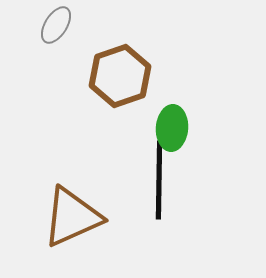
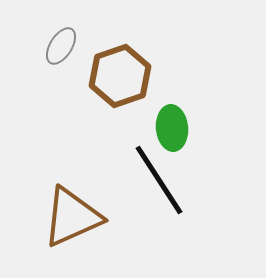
gray ellipse: moved 5 px right, 21 px down
green ellipse: rotated 9 degrees counterclockwise
black line: rotated 34 degrees counterclockwise
